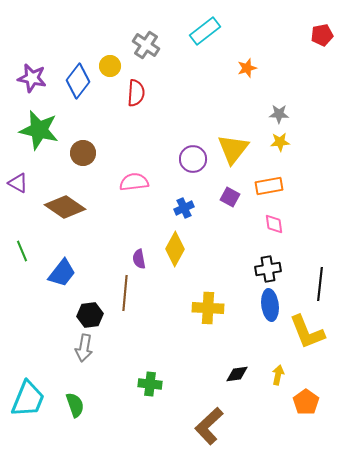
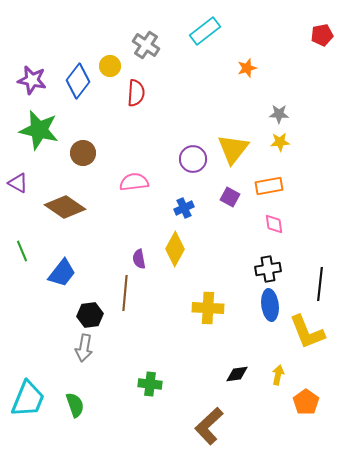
purple star: moved 2 px down
